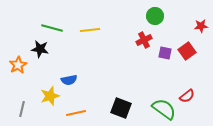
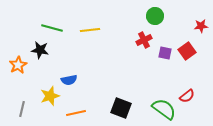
black star: moved 1 px down
